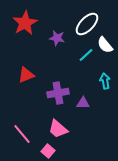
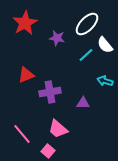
cyan arrow: rotated 63 degrees counterclockwise
purple cross: moved 8 px left, 1 px up
